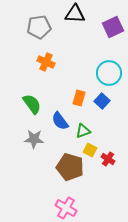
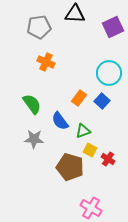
orange rectangle: rotated 21 degrees clockwise
pink cross: moved 25 px right
